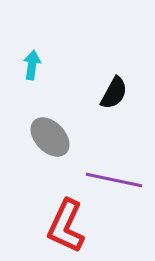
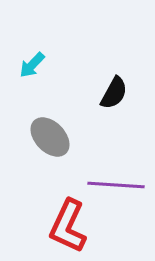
cyan arrow: rotated 144 degrees counterclockwise
purple line: moved 2 px right, 5 px down; rotated 8 degrees counterclockwise
red L-shape: moved 2 px right
